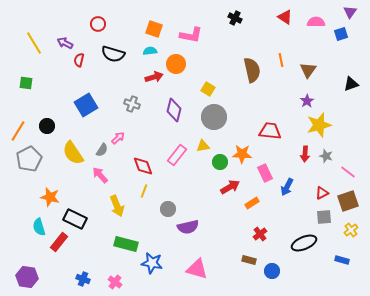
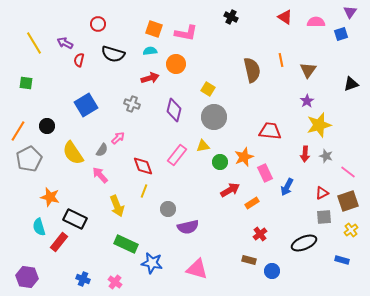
black cross at (235, 18): moved 4 px left, 1 px up
pink L-shape at (191, 35): moved 5 px left, 2 px up
red arrow at (154, 77): moved 4 px left, 1 px down
orange star at (242, 154): moved 2 px right, 3 px down; rotated 24 degrees counterclockwise
red arrow at (230, 187): moved 3 px down
green rectangle at (126, 244): rotated 10 degrees clockwise
